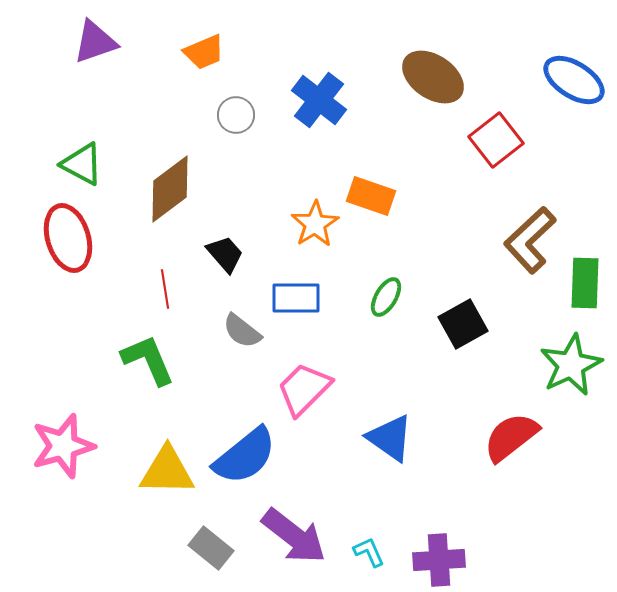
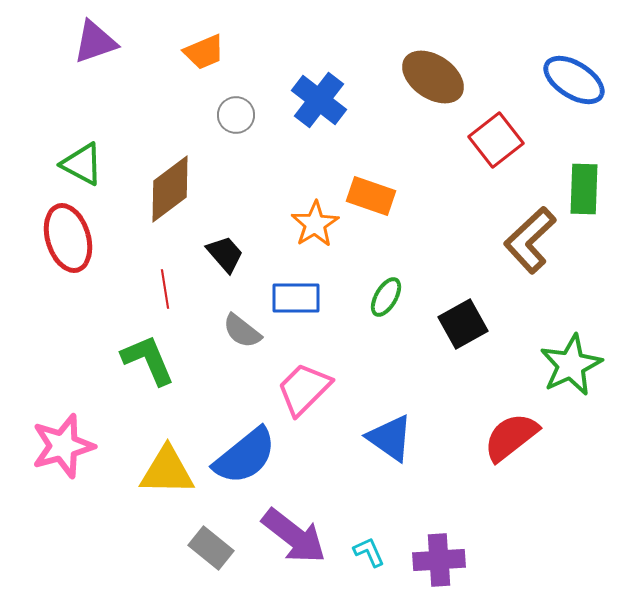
green rectangle: moved 1 px left, 94 px up
